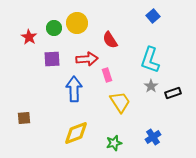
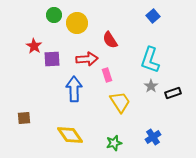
green circle: moved 13 px up
red star: moved 5 px right, 9 px down
yellow diamond: moved 6 px left, 2 px down; rotated 76 degrees clockwise
